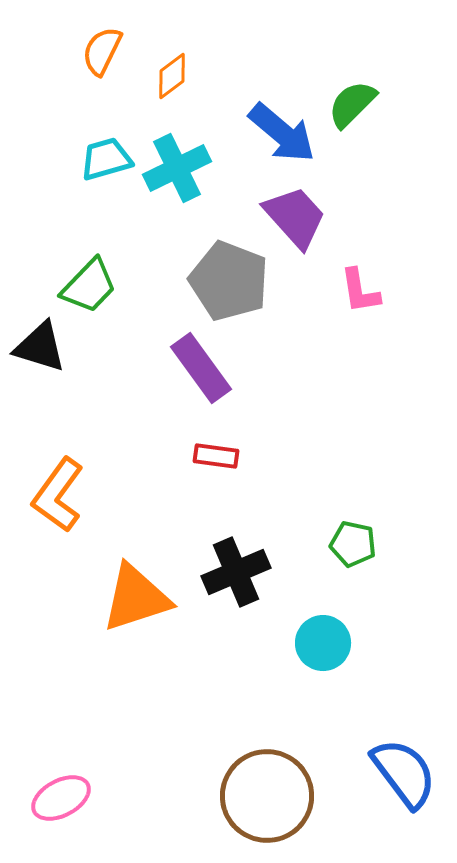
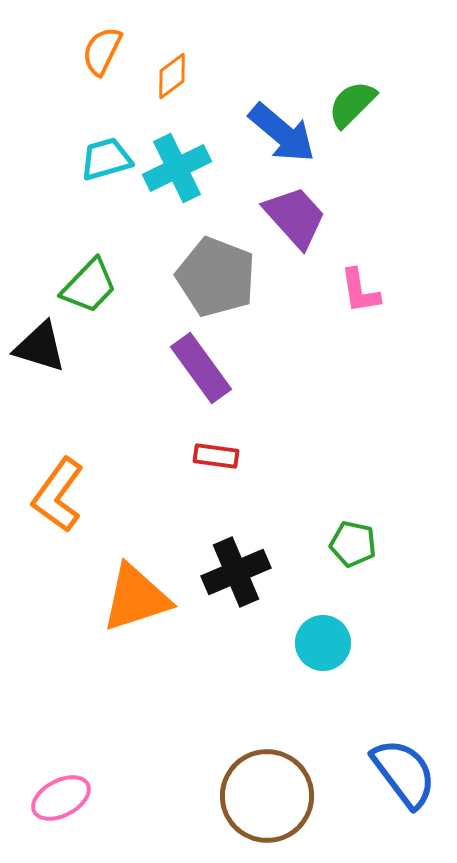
gray pentagon: moved 13 px left, 4 px up
